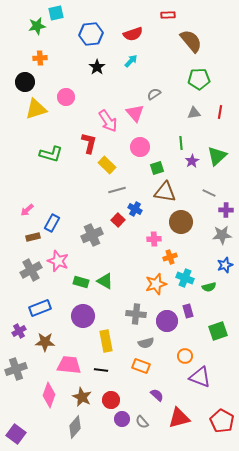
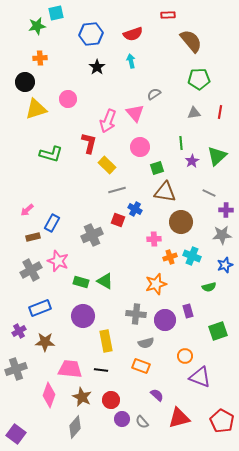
cyan arrow at (131, 61): rotated 56 degrees counterclockwise
pink circle at (66, 97): moved 2 px right, 2 px down
pink arrow at (108, 121): rotated 55 degrees clockwise
red square at (118, 220): rotated 24 degrees counterclockwise
cyan cross at (185, 278): moved 7 px right, 22 px up
purple circle at (167, 321): moved 2 px left, 1 px up
pink trapezoid at (69, 365): moved 1 px right, 4 px down
